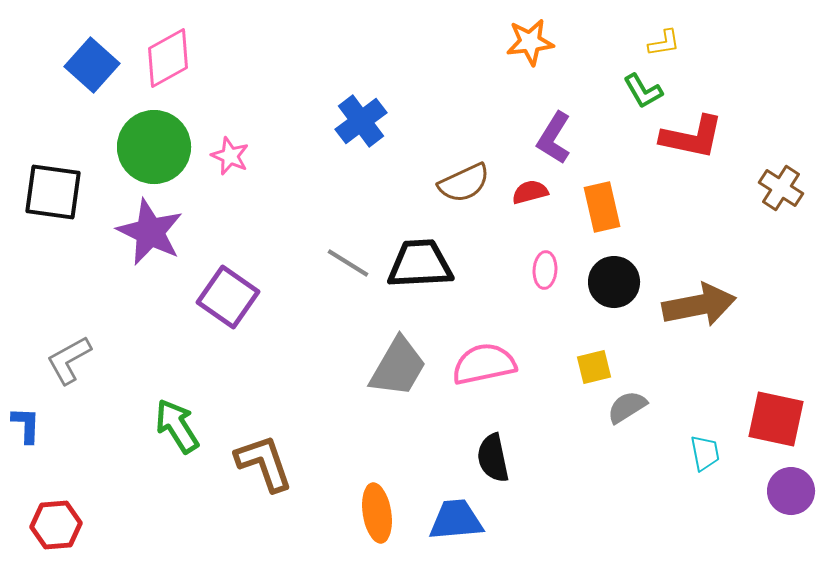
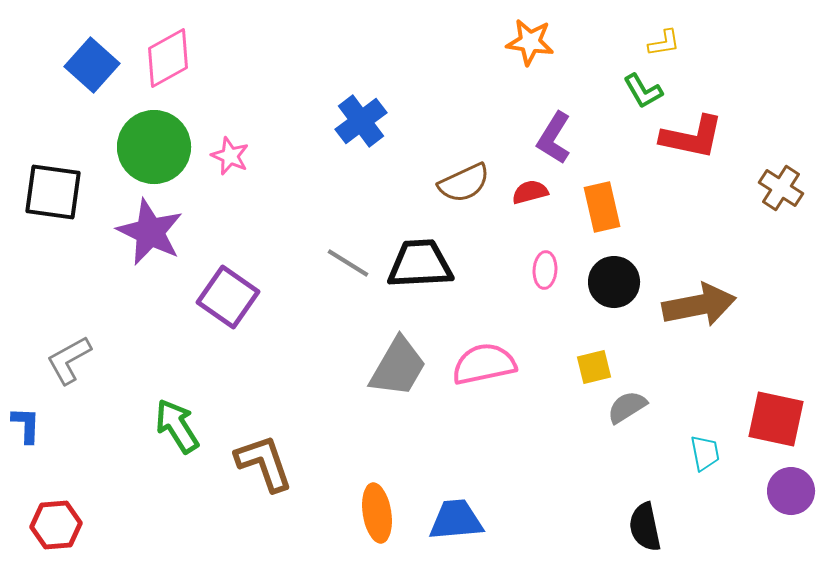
orange star: rotated 15 degrees clockwise
black semicircle: moved 152 px right, 69 px down
